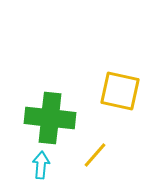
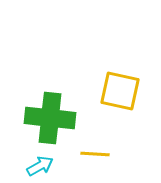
yellow line: moved 1 px up; rotated 52 degrees clockwise
cyan arrow: moved 1 px left, 1 px down; rotated 56 degrees clockwise
